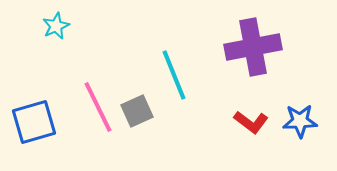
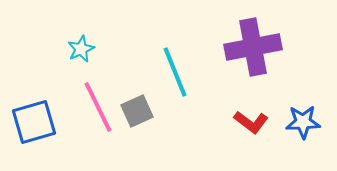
cyan star: moved 25 px right, 23 px down
cyan line: moved 1 px right, 3 px up
blue star: moved 3 px right, 1 px down
